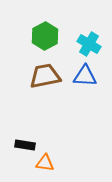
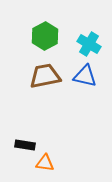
blue triangle: rotated 10 degrees clockwise
